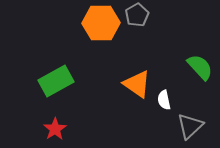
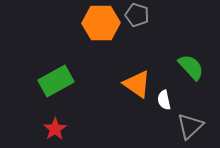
gray pentagon: rotated 25 degrees counterclockwise
green semicircle: moved 9 px left
